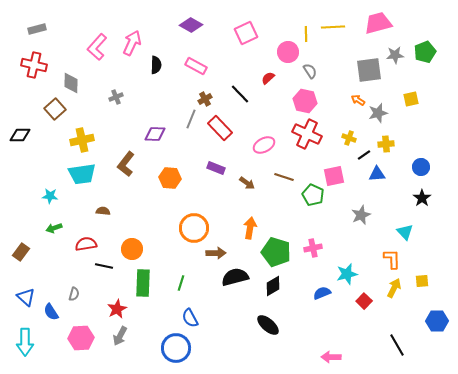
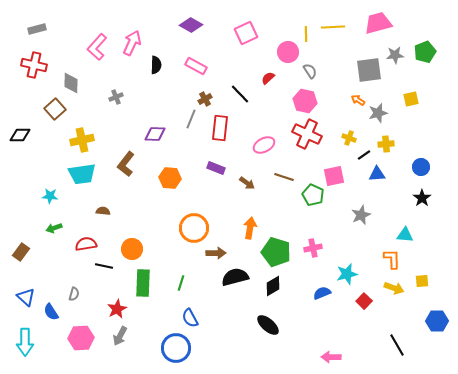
red rectangle at (220, 128): rotated 50 degrees clockwise
cyan triangle at (405, 232): moved 3 px down; rotated 42 degrees counterclockwise
yellow arrow at (394, 288): rotated 84 degrees clockwise
